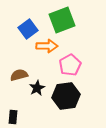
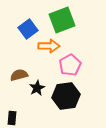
orange arrow: moved 2 px right
black rectangle: moved 1 px left, 1 px down
